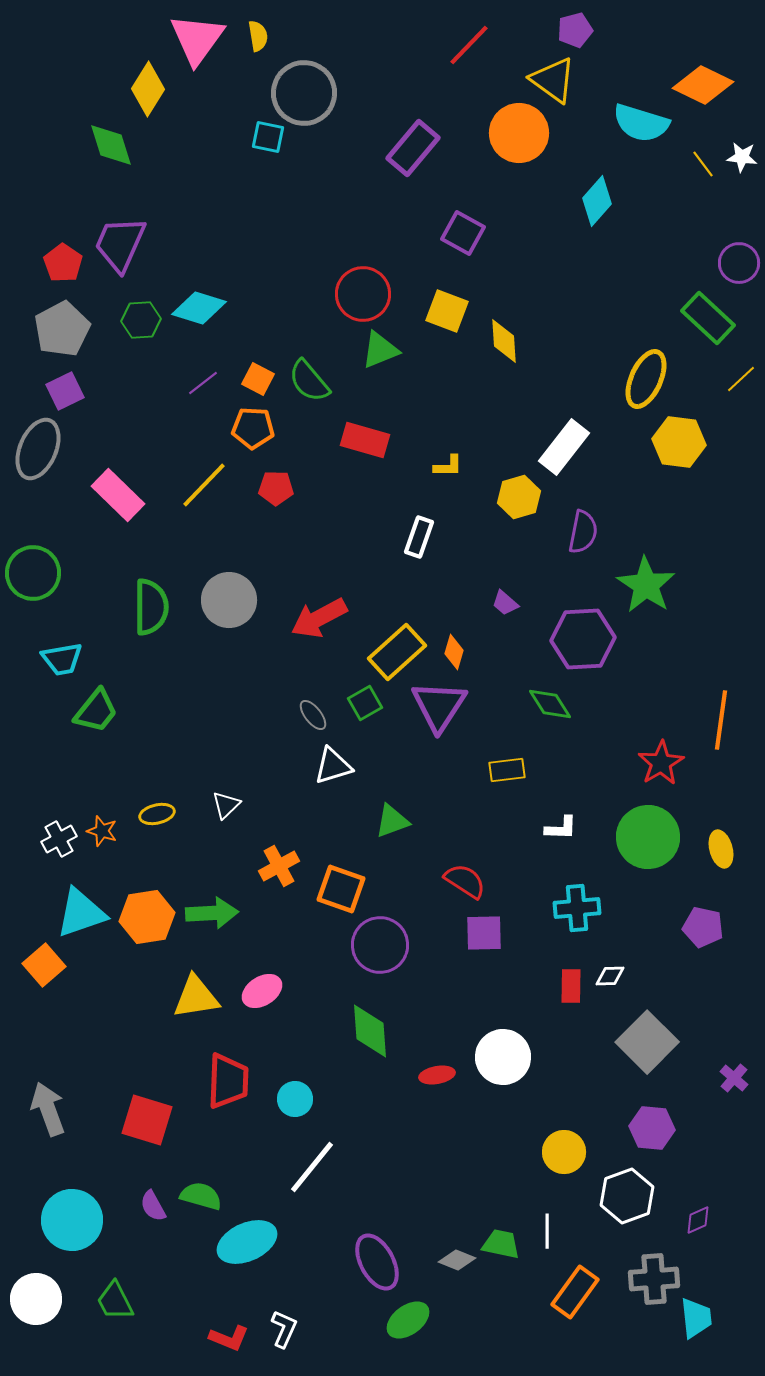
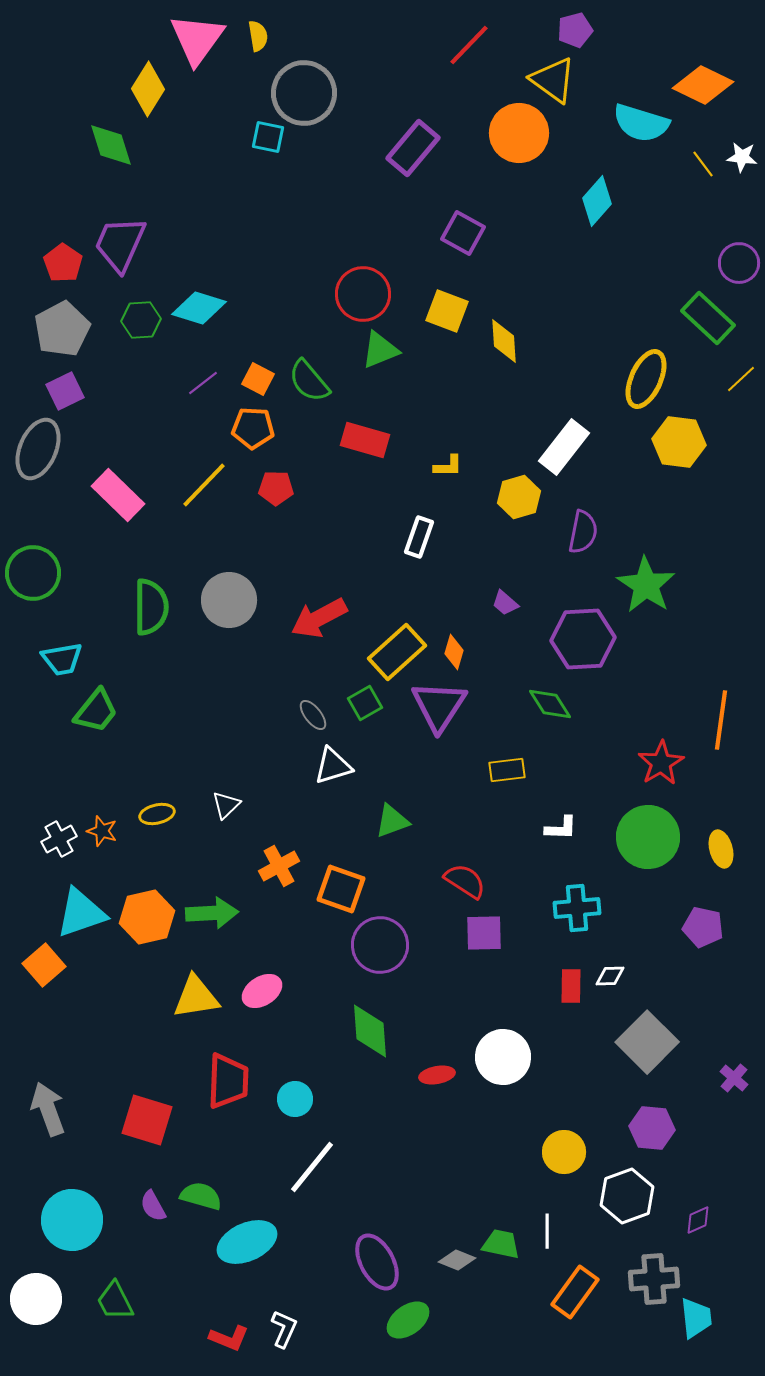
orange hexagon at (147, 917): rotated 4 degrees counterclockwise
